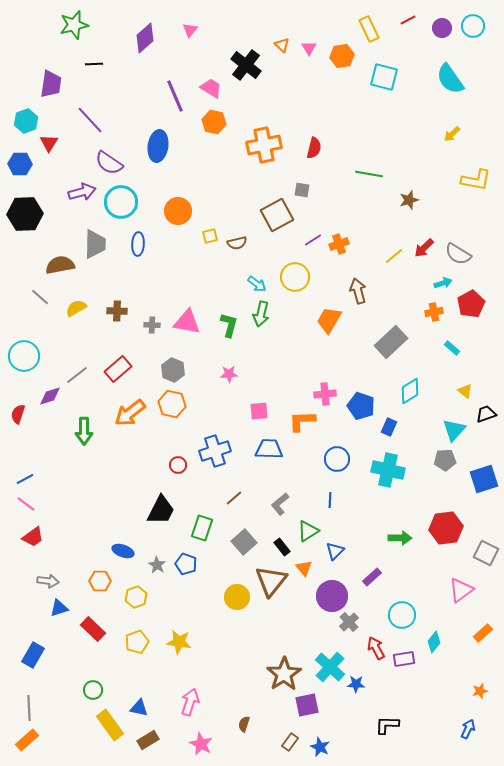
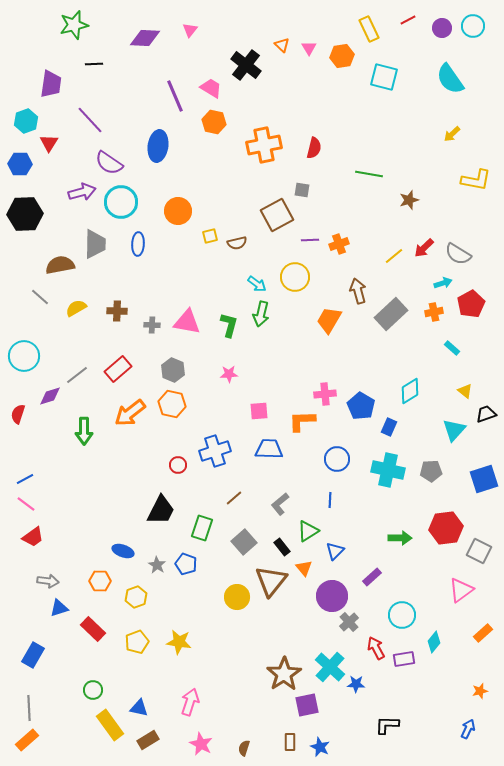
purple diamond at (145, 38): rotated 44 degrees clockwise
purple line at (313, 240): moved 3 px left; rotated 30 degrees clockwise
gray rectangle at (391, 342): moved 28 px up
blue pentagon at (361, 406): rotated 12 degrees clockwise
gray pentagon at (445, 460): moved 14 px left, 11 px down
gray square at (486, 553): moved 7 px left, 2 px up
brown semicircle at (244, 724): moved 24 px down
brown rectangle at (290, 742): rotated 36 degrees counterclockwise
